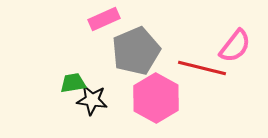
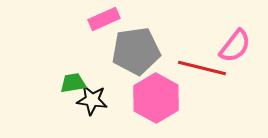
gray pentagon: rotated 15 degrees clockwise
